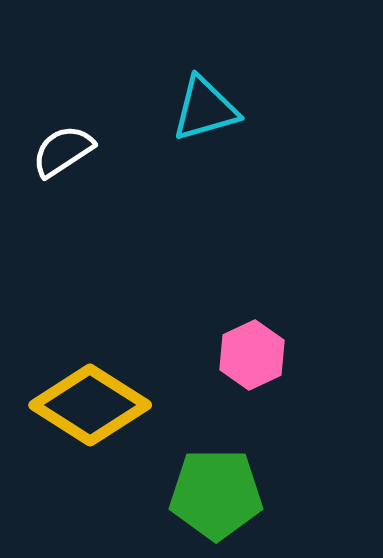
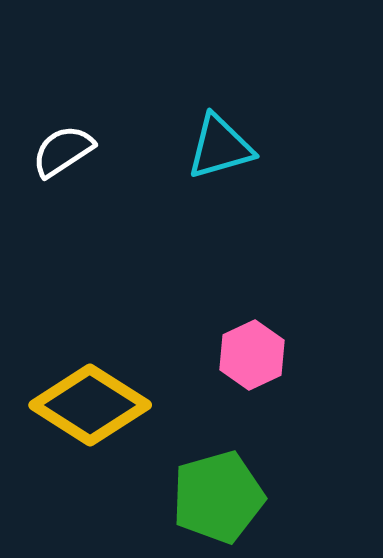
cyan triangle: moved 15 px right, 38 px down
green pentagon: moved 2 px right, 3 px down; rotated 16 degrees counterclockwise
